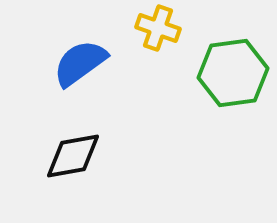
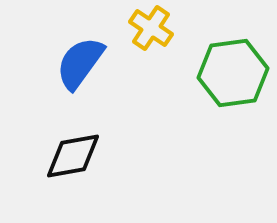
yellow cross: moved 7 px left; rotated 15 degrees clockwise
blue semicircle: rotated 18 degrees counterclockwise
